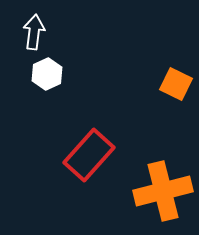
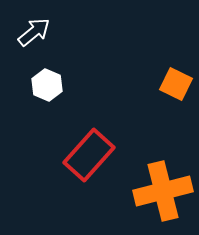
white arrow: rotated 44 degrees clockwise
white hexagon: moved 11 px down; rotated 12 degrees counterclockwise
